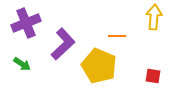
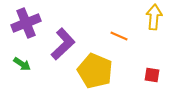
orange line: moved 2 px right; rotated 24 degrees clockwise
yellow pentagon: moved 4 px left, 5 px down
red square: moved 1 px left, 1 px up
